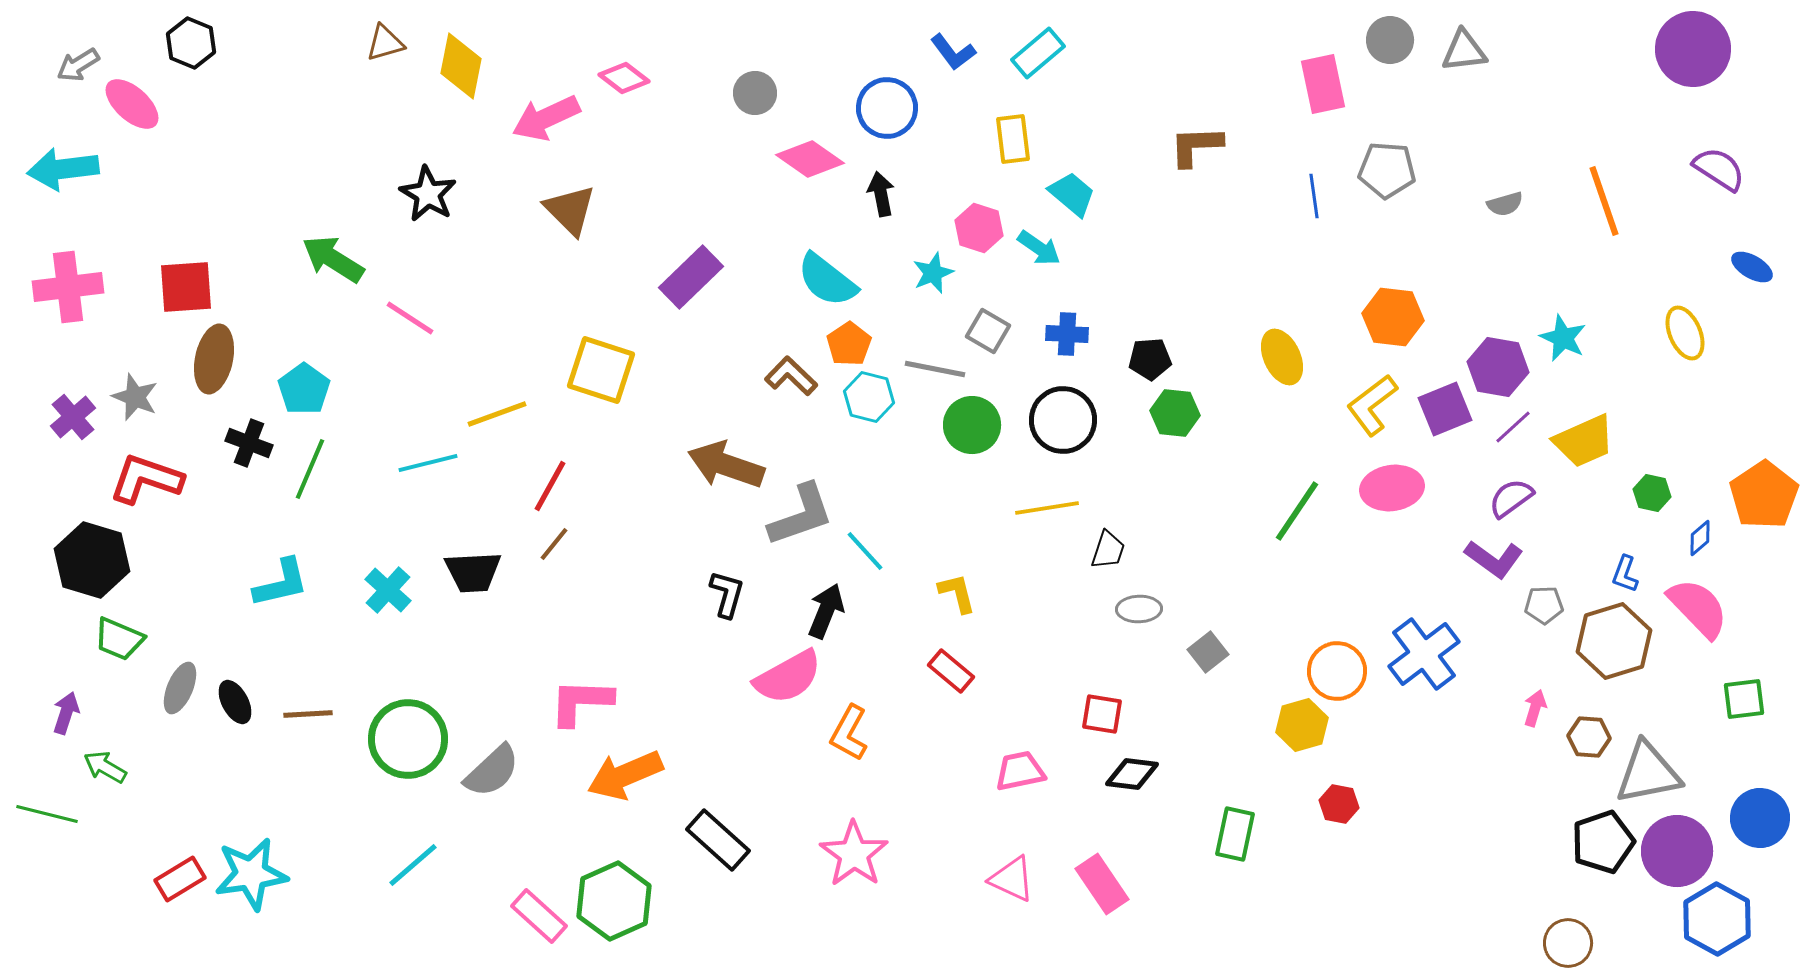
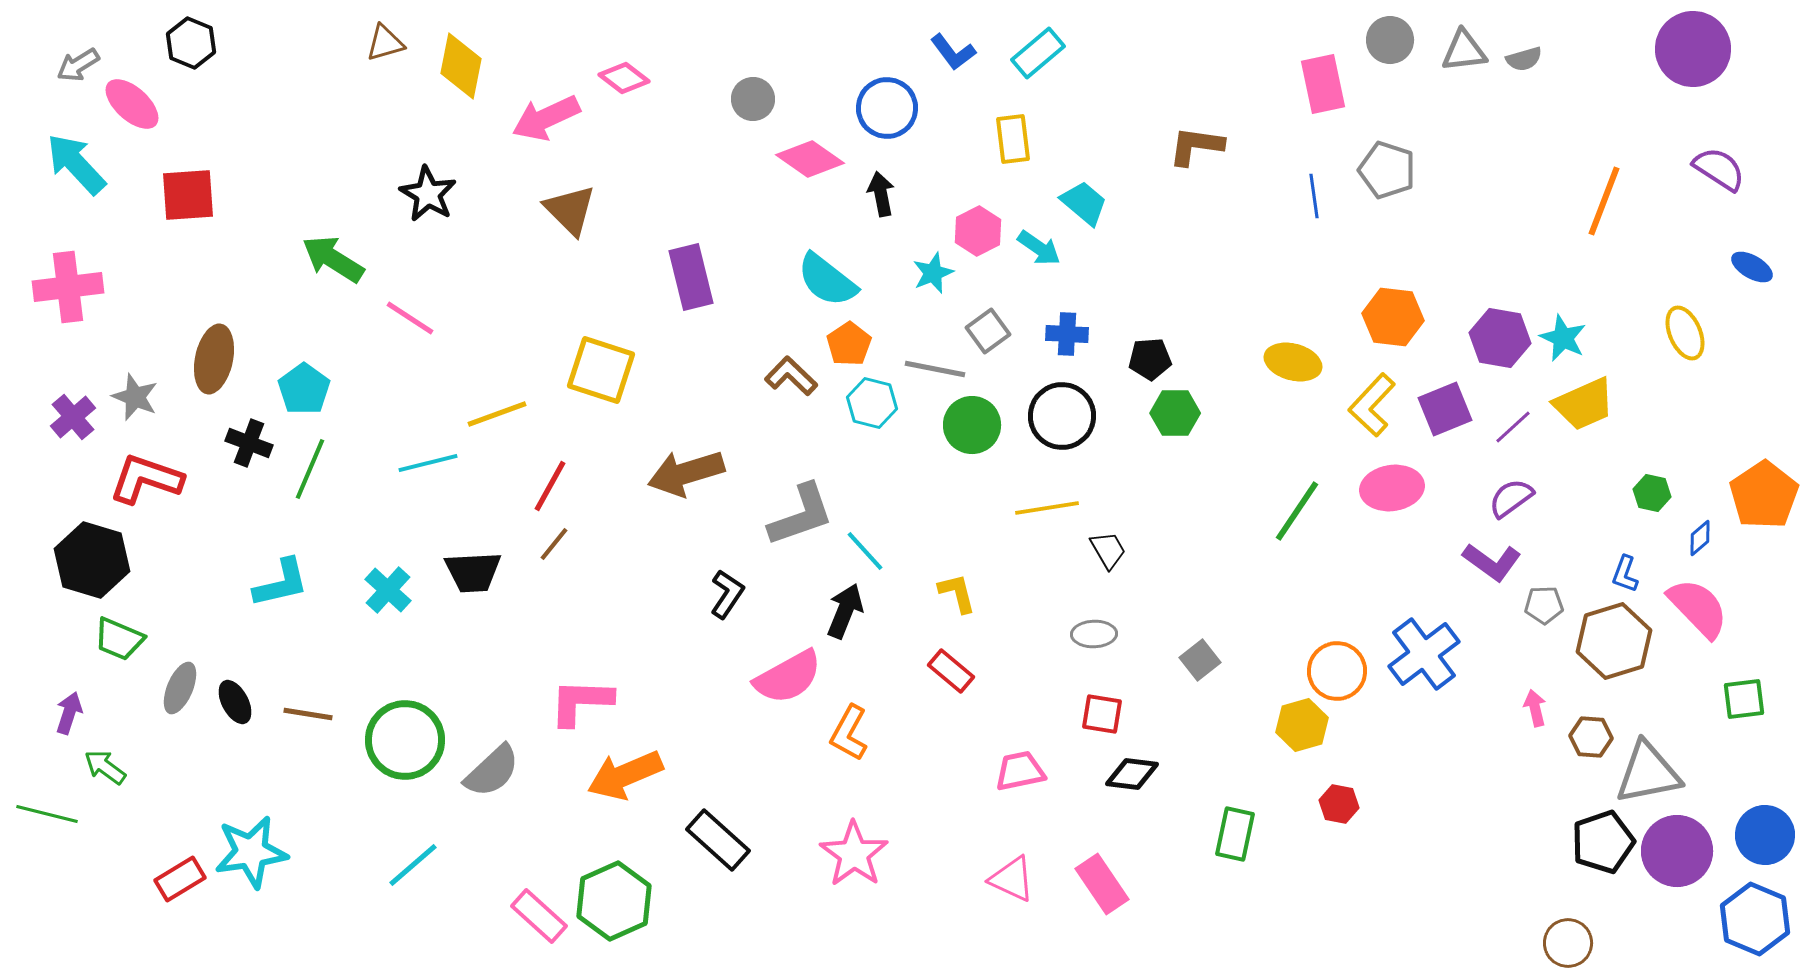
gray circle at (755, 93): moved 2 px left, 6 px down
brown L-shape at (1196, 146): rotated 10 degrees clockwise
cyan arrow at (63, 169): moved 13 px right, 5 px up; rotated 54 degrees clockwise
gray pentagon at (1387, 170): rotated 14 degrees clockwise
cyan trapezoid at (1072, 194): moved 12 px right, 9 px down
orange line at (1604, 201): rotated 40 degrees clockwise
gray semicircle at (1505, 204): moved 19 px right, 145 px up
pink hexagon at (979, 228): moved 1 px left, 3 px down; rotated 15 degrees clockwise
purple rectangle at (691, 277): rotated 60 degrees counterclockwise
red square at (186, 287): moved 2 px right, 92 px up
gray square at (988, 331): rotated 24 degrees clockwise
yellow ellipse at (1282, 357): moved 11 px right, 5 px down; rotated 50 degrees counterclockwise
purple hexagon at (1498, 367): moved 2 px right, 29 px up
cyan hexagon at (869, 397): moved 3 px right, 6 px down
yellow L-shape at (1372, 405): rotated 10 degrees counterclockwise
green hexagon at (1175, 413): rotated 6 degrees counterclockwise
black circle at (1063, 420): moved 1 px left, 4 px up
yellow trapezoid at (1584, 441): moved 37 px up
brown arrow at (726, 465): moved 40 px left, 8 px down; rotated 36 degrees counterclockwise
black trapezoid at (1108, 550): rotated 48 degrees counterclockwise
purple L-shape at (1494, 559): moved 2 px left, 3 px down
black L-shape at (727, 594): rotated 18 degrees clockwise
gray ellipse at (1139, 609): moved 45 px left, 25 px down
black arrow at (826, 611): moved 19 px right
gray square at (1208, 652): moved 8 px left, 8 px down
pink arrow at (1535, 708): rotated 30 degrees counterclockwise
purple arrow at (66, 713): moved 3 px right
brown line at (308, 714): rotated 12 degrees clockwise
brown hexagon at (1589, 737): moved 2 px right
green circle at (408, 739): moved 3 px left, 1 px down
green arrow at (105, 767): rotated 6 degrees clockwise
blue circle at (1760, 818): moved 5 px right, 17 px down
cyan star at (251, 874): moved 22 px up
blue hexagon at (1717, 919): moved 38 px right; rotated 6 degrees counterclockwise
